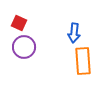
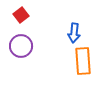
red square: moved 2 px right, 8 px up; rotated 28 degrees clockwise
purple circle: moved 3 px left, 1 px up
